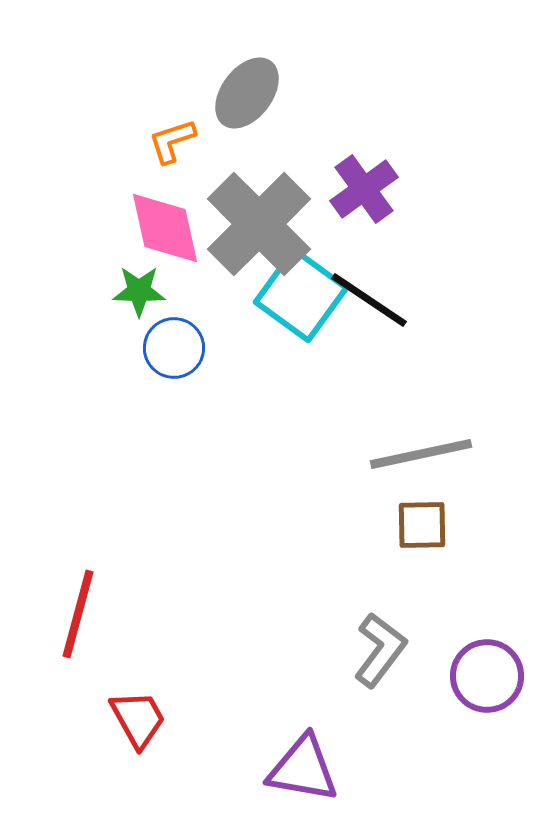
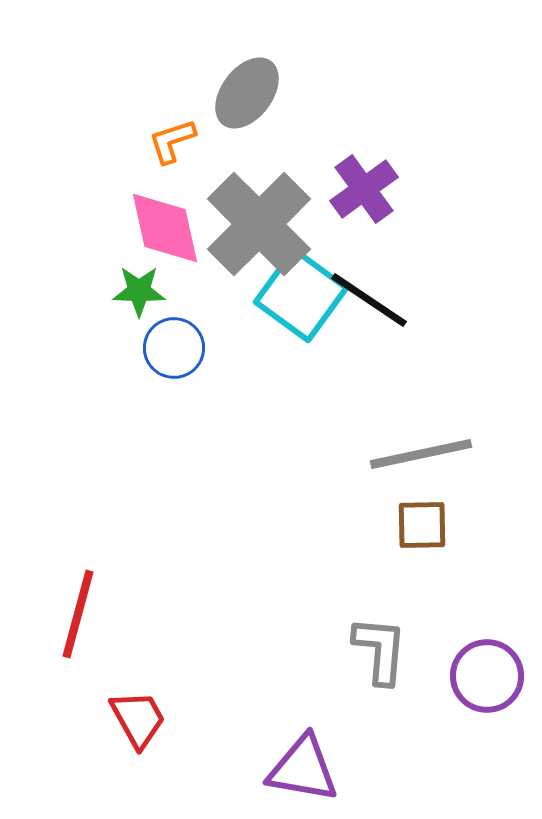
gray L-shape: rotated 32 degrees counterclockwise
